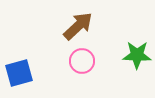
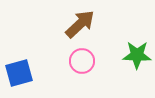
brown arrow: moved 2 px right, 2 px up
